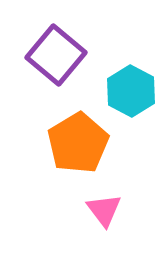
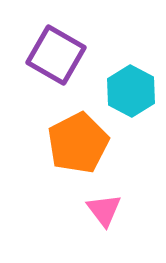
purple square: rotated 10 degrees counterclockwise
orange pentagon: rotated 4 degrees clockwise
